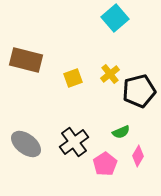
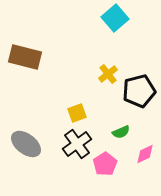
brown rectangle: moved 1 px left, 3 px up
yellow cross: moved 2 px left
yellow square: moved 4 px right, 35 px down
black cross: moved 3 px right, 2 px down
pink diamond: moved 7 px right, 2 px up; rotated 35 degrees clockwise
